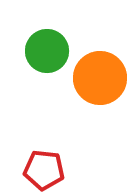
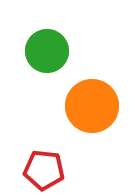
orange circle: moved 8 px left, 28 px down
